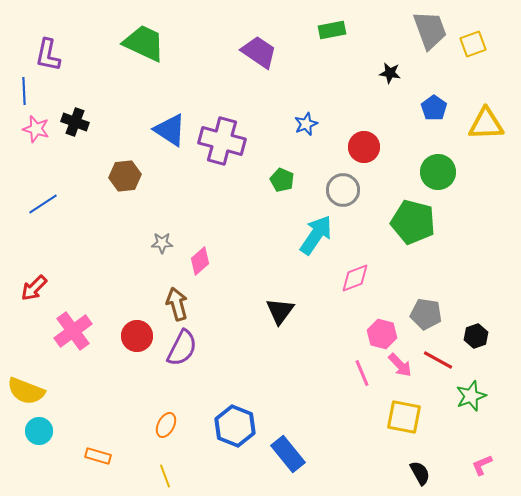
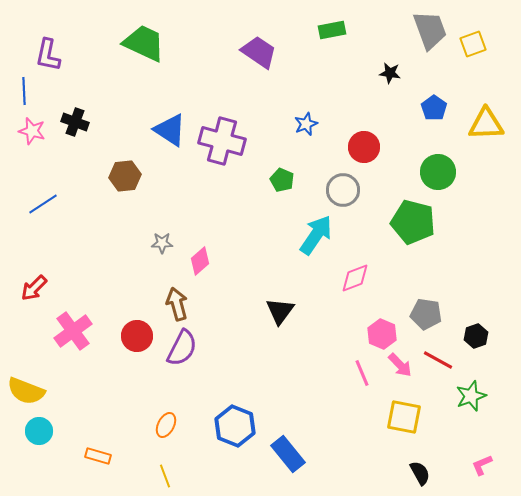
pink star at (36, 129): moved 4 px left, 2 px down
pink hexagon at (382, 334): rotated 8 degrees clockwise
